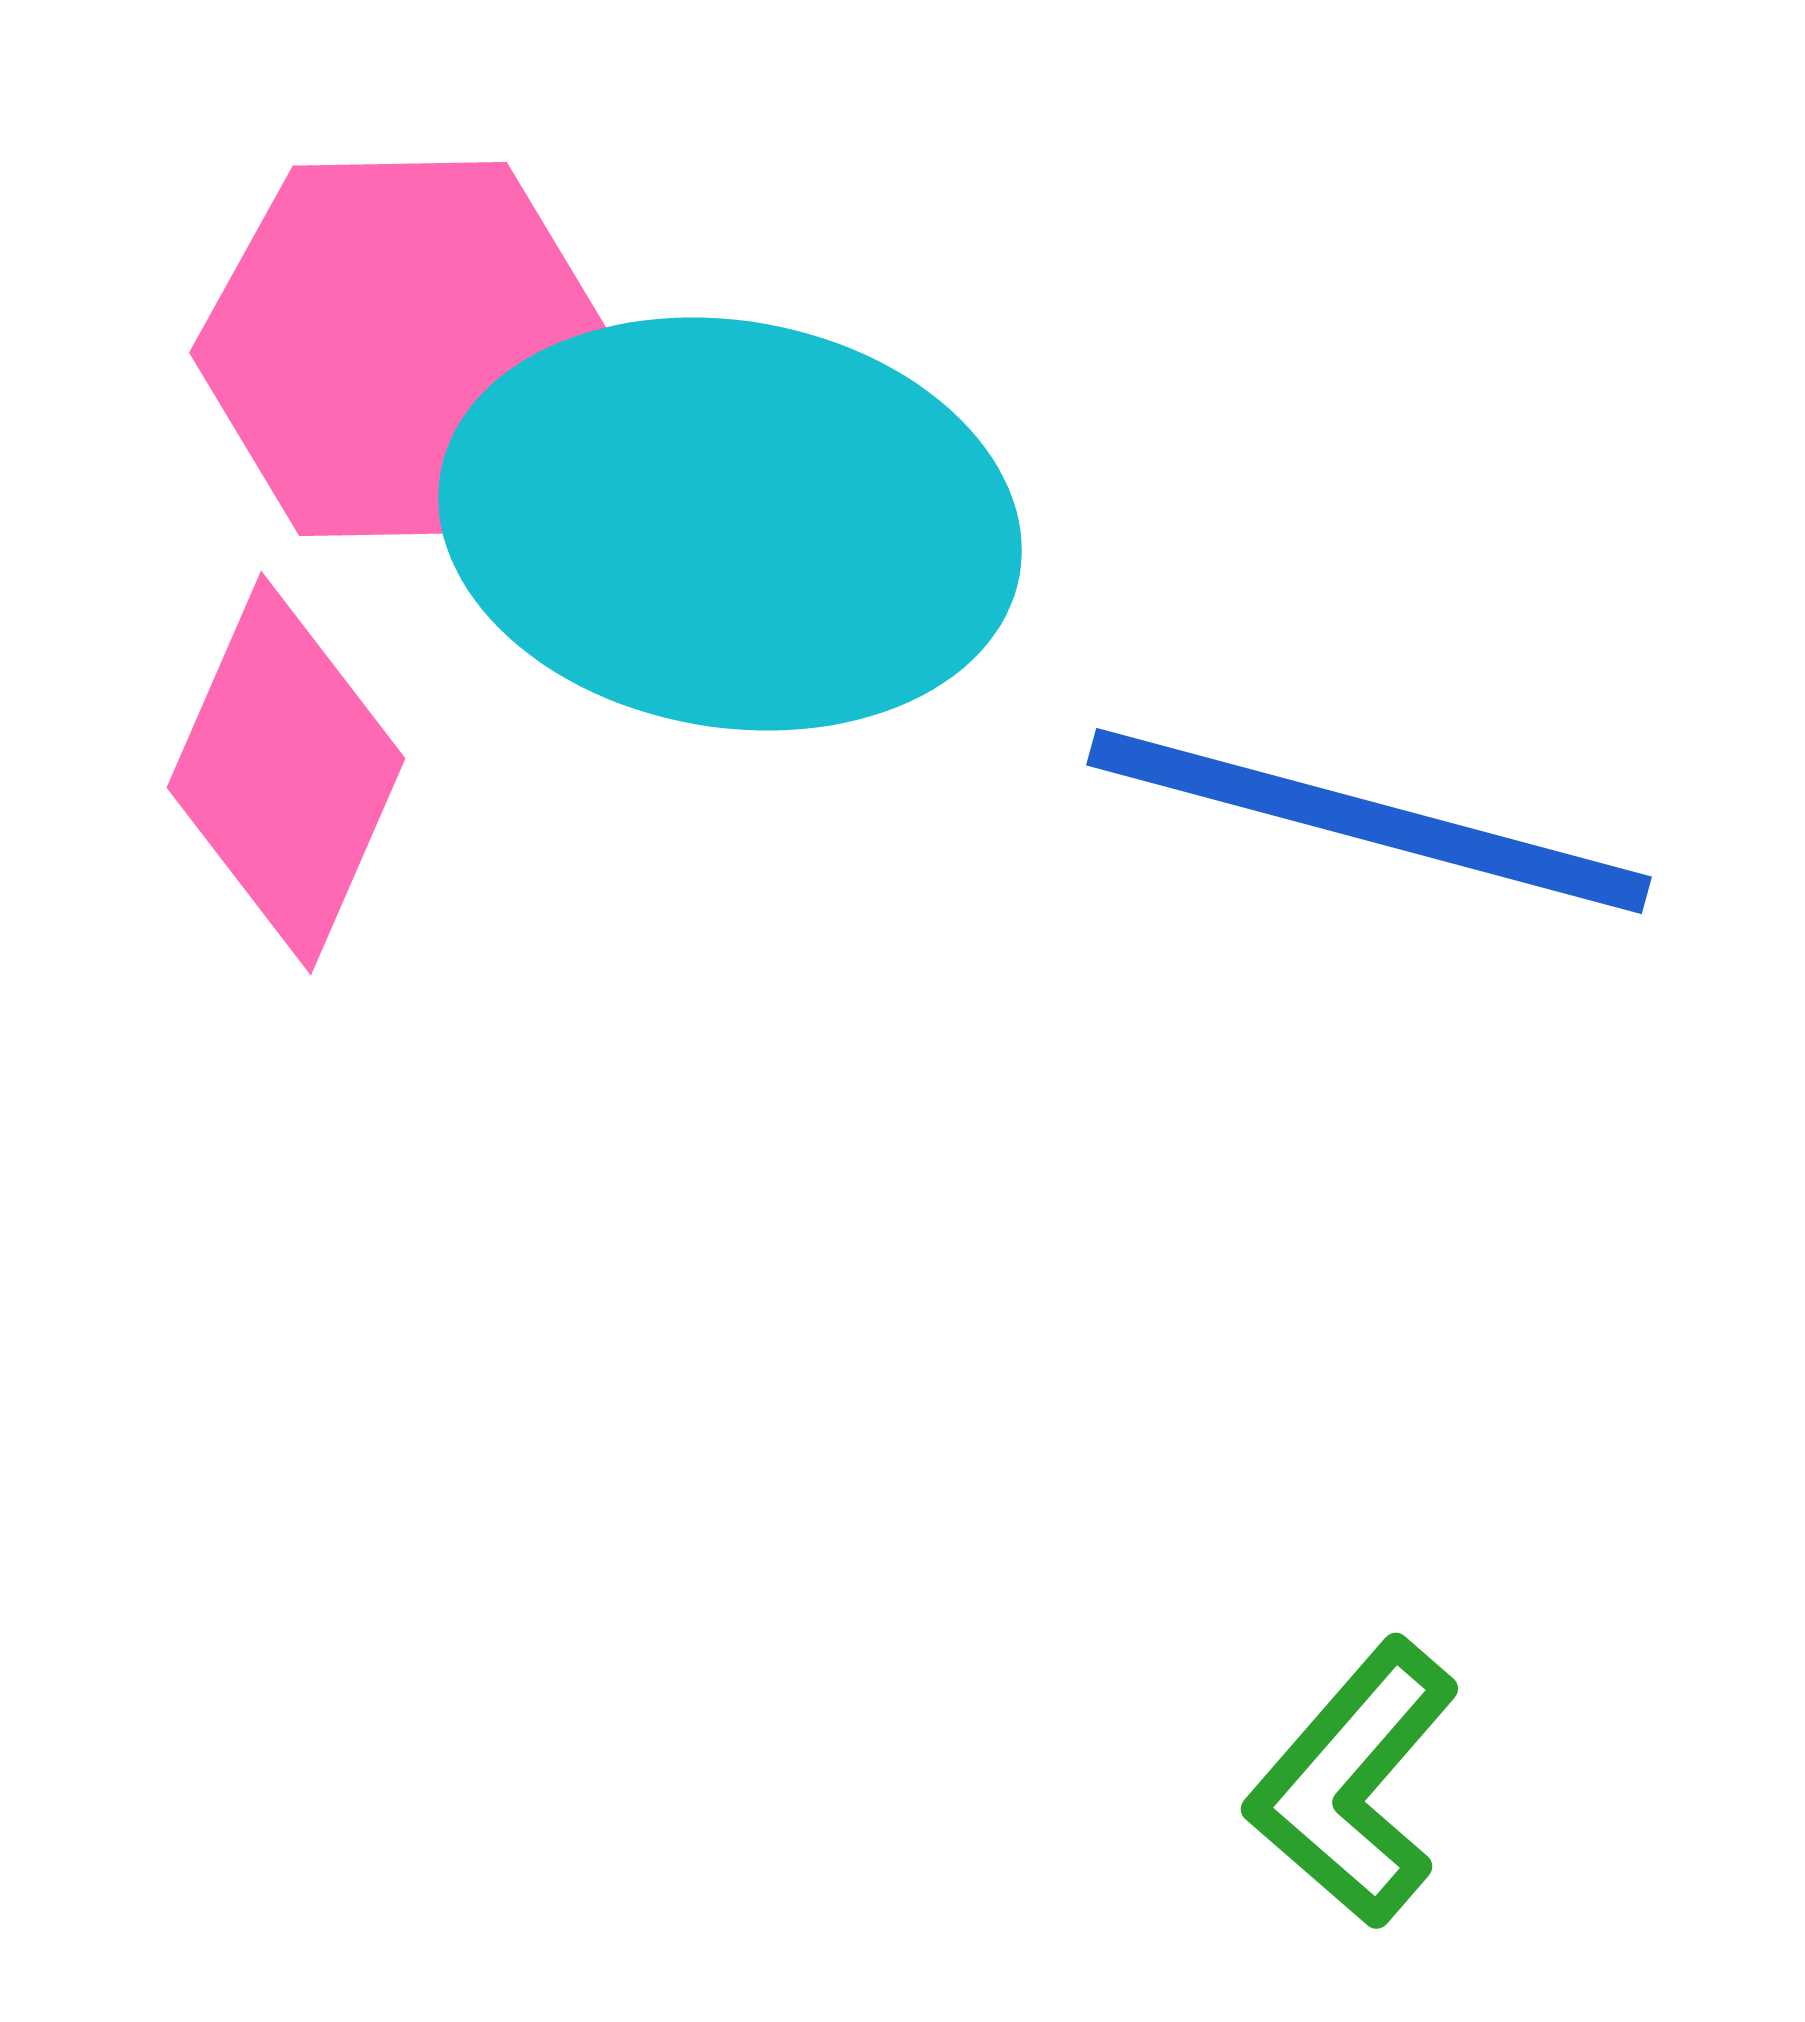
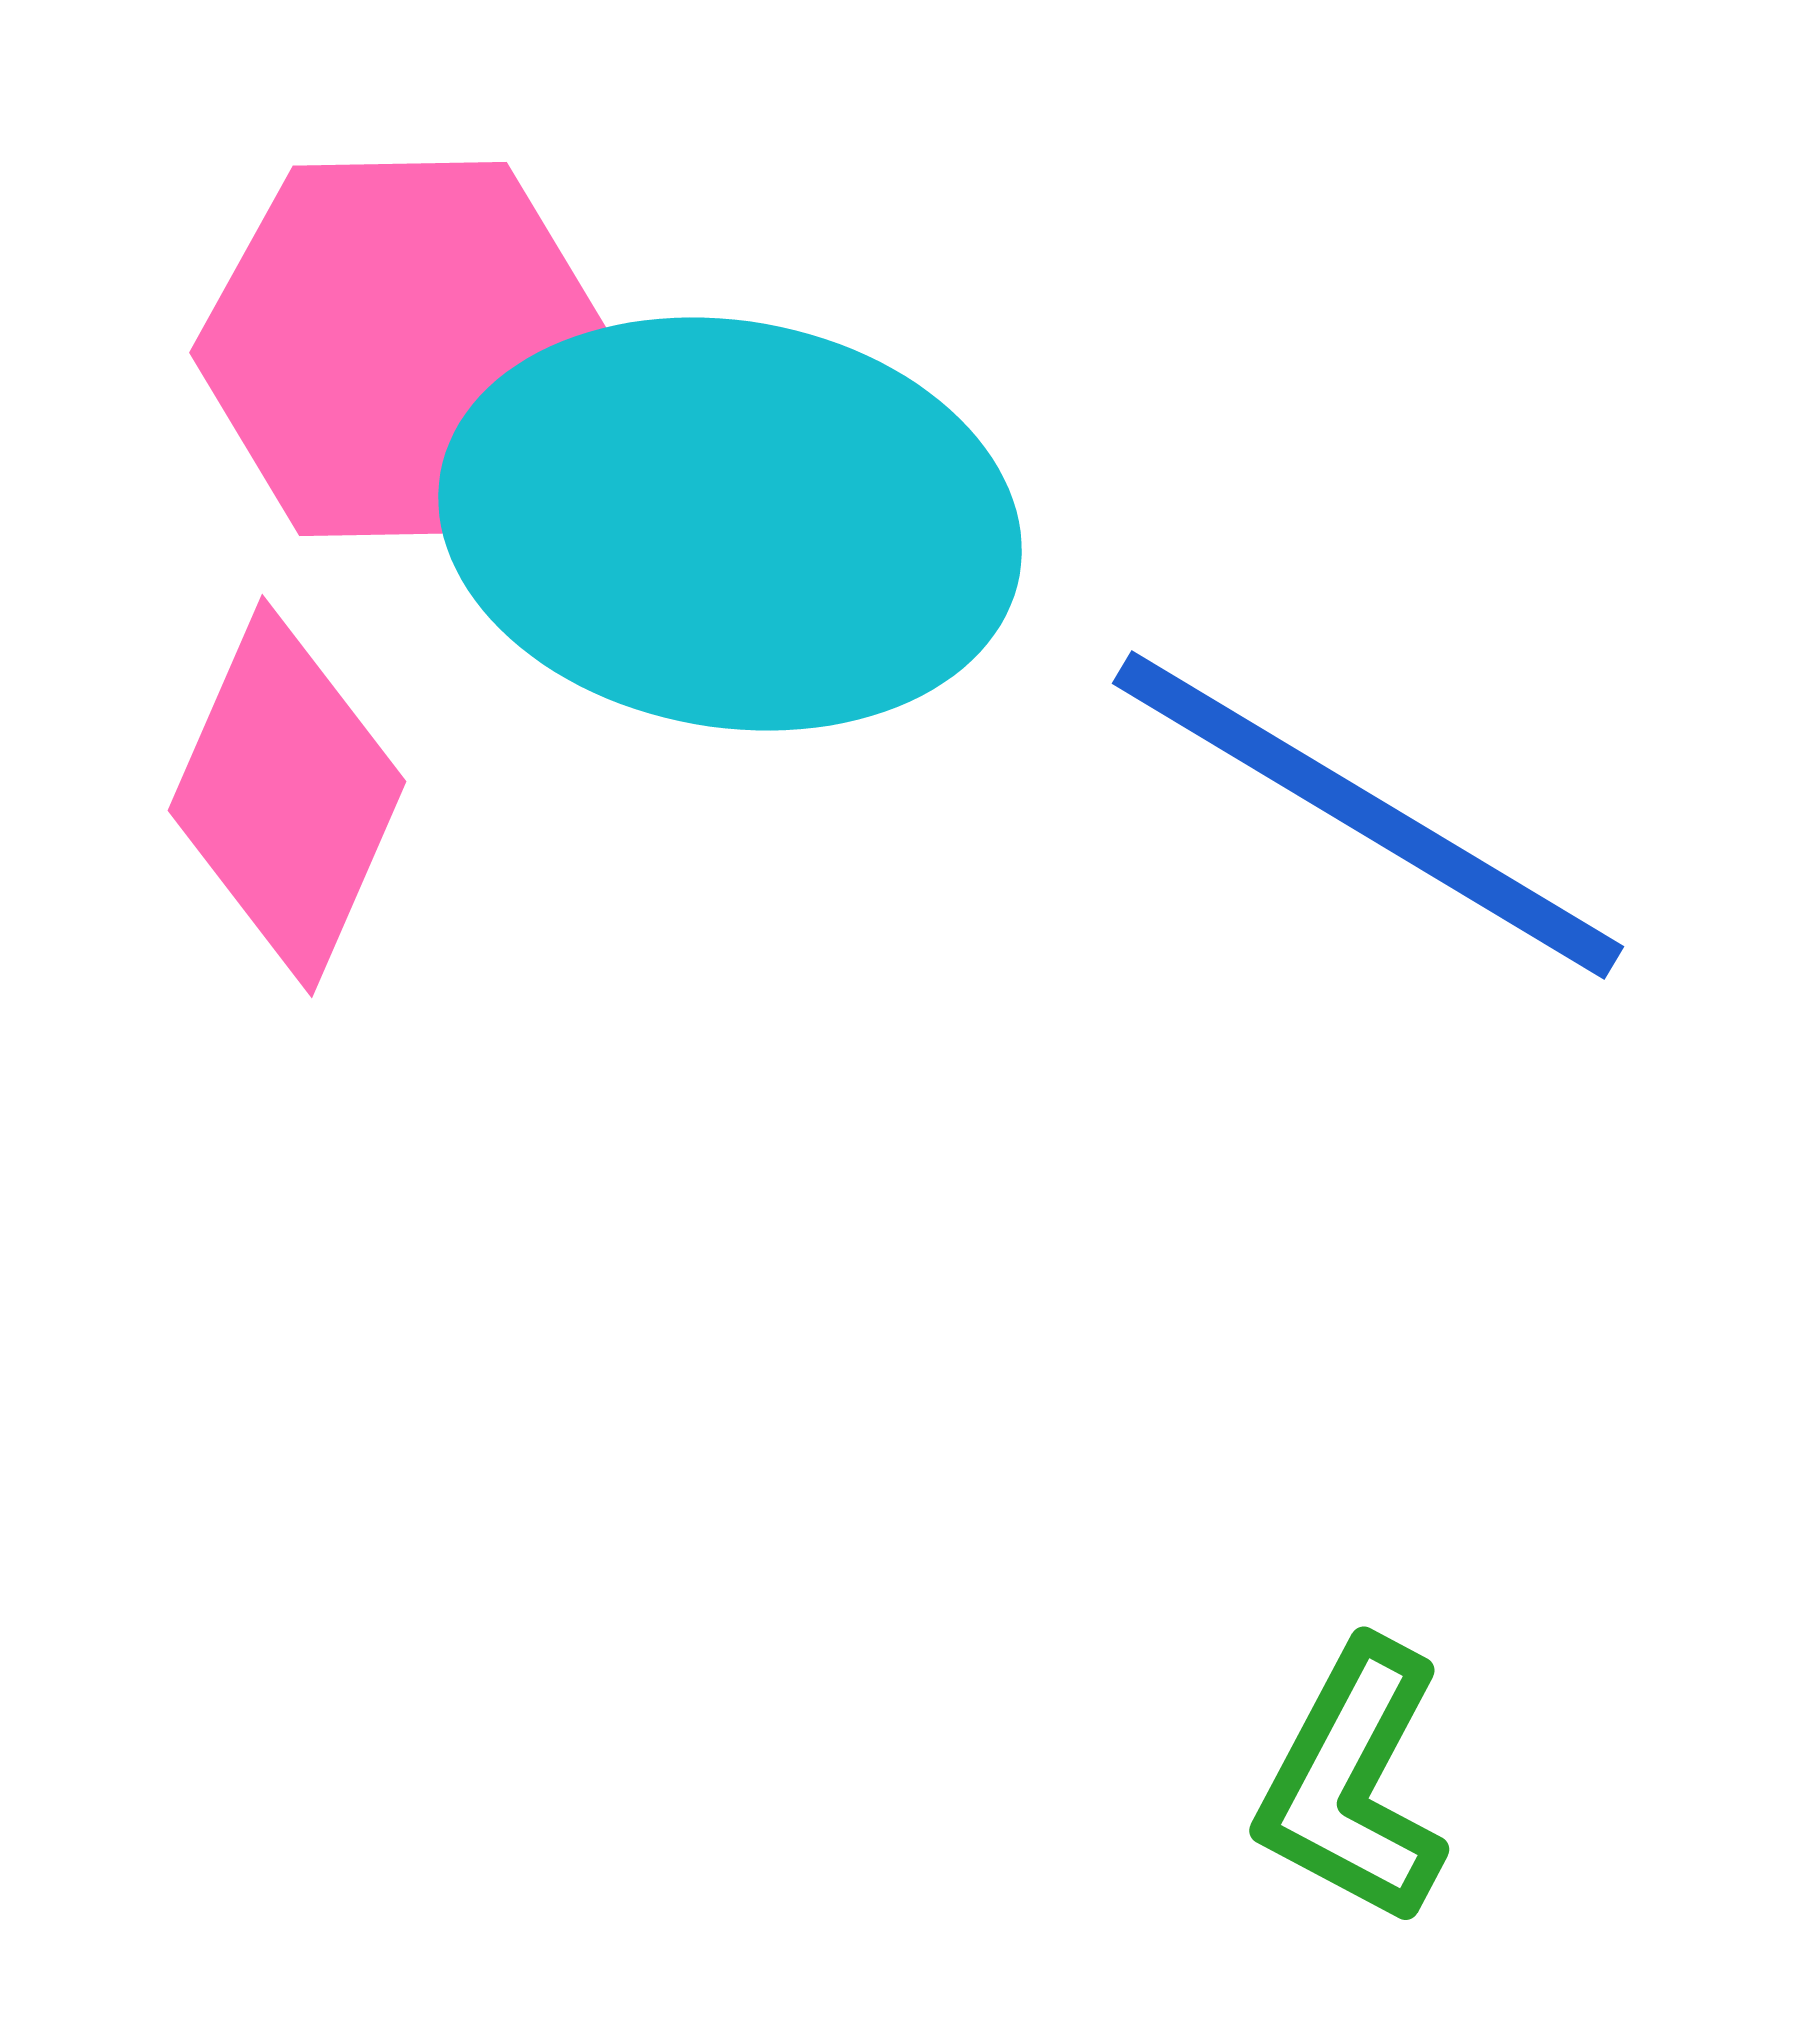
pink diamond: moved 1 px right, 23 px down
blue line: moved 1 px left, 6 px up; rotated 16 degrees clockwise
green L-shape: rotated 13 degrees counterclockwise
